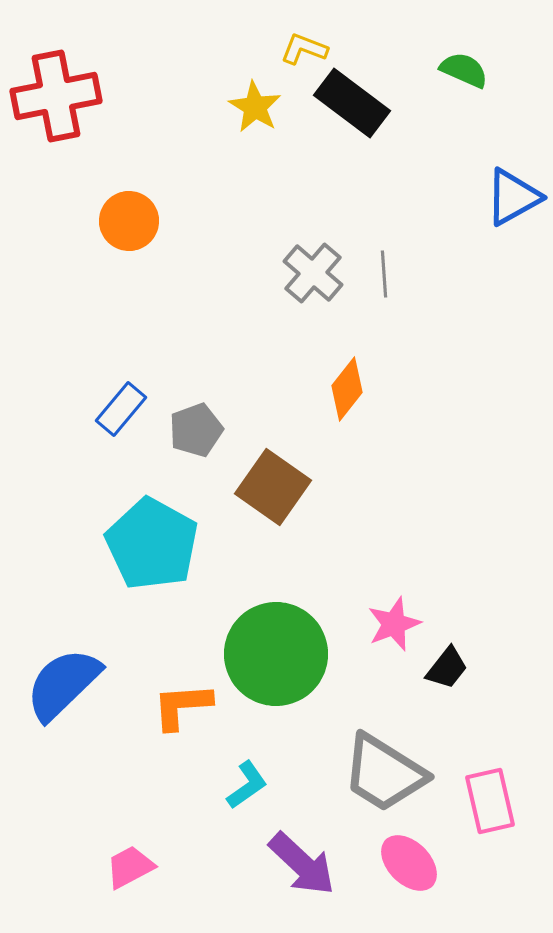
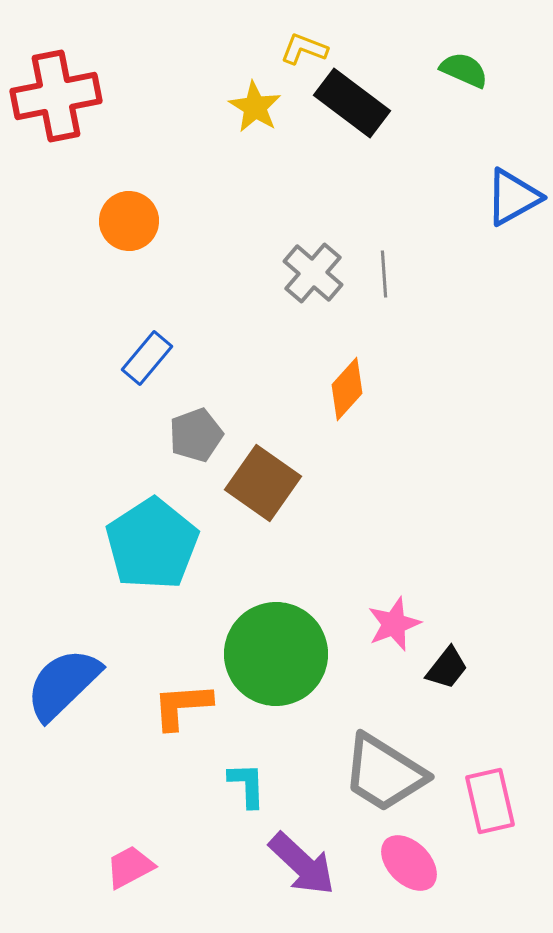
orange diamond: rotated 4 degrees clockwise
blue rectangle: moved 26 px right, 51 px up
gray pentagon: moved 5 px down
brown square: moved 10 px left, 4 px up
cyan pentagon: rotated 10 degrees clockwise
cyan L-shape: rotated 57 degrees counterclockwise
